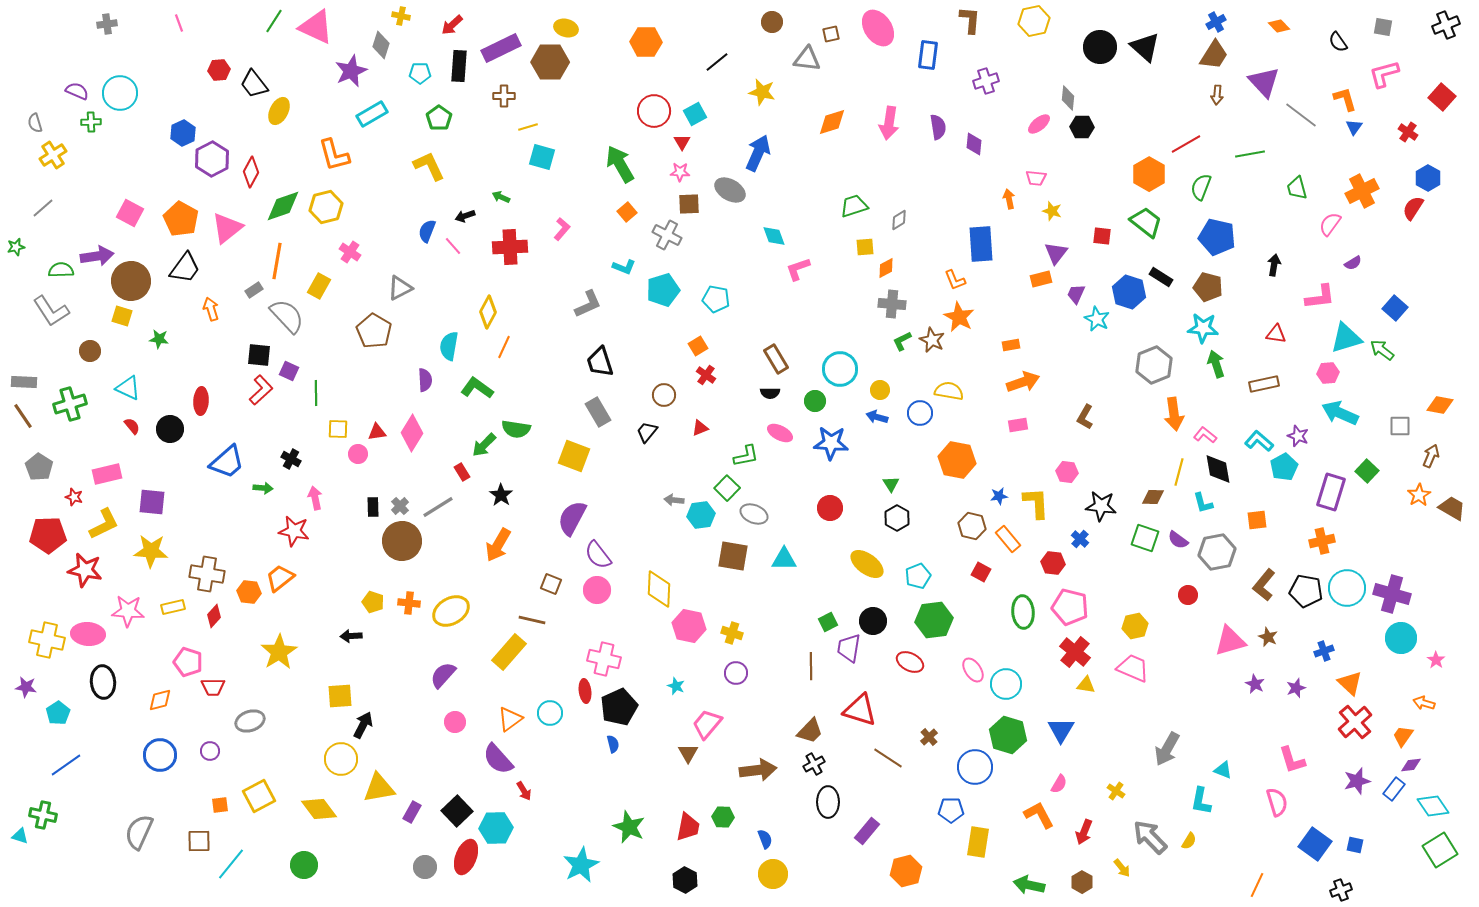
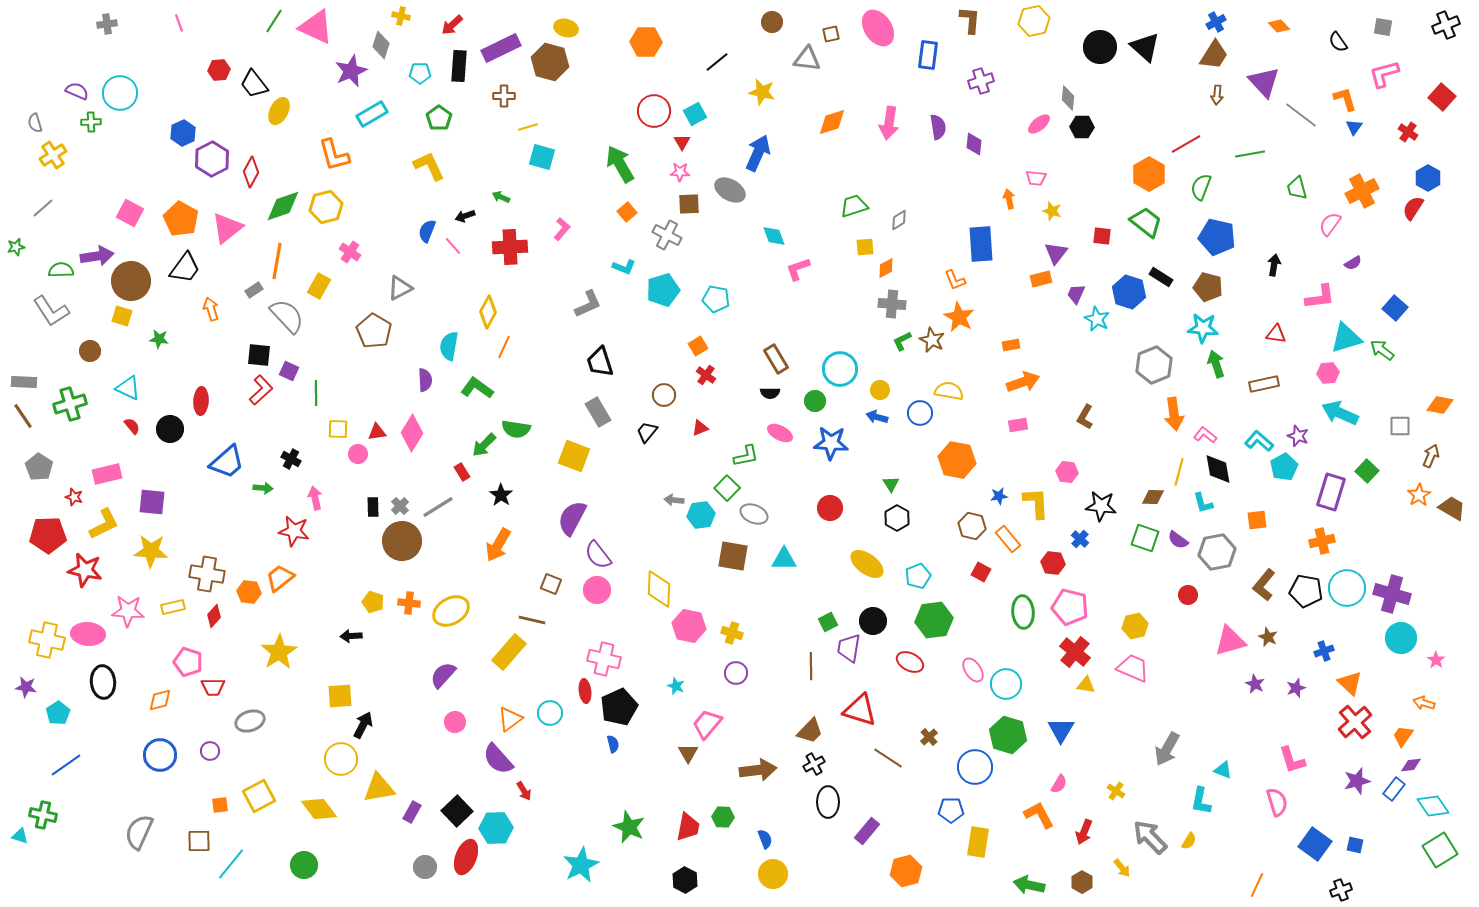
brown hexagon at (550, 62): rotated 15 degrees clockwise
purple cross at (986, 81): moved 5 px left
